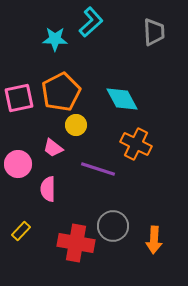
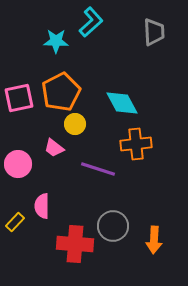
cyan star: moved 1 px right, 2 px down
cyan diamond: moved 4 px down
yellow circle: moved 1 px left, 1 px up
orange cross: rotated 32 degrees counterclockwise
pink trapezoid: moved 1 px right
pink semicircle: moved 6 px left, 17 px down
yellow rectangle: moved 6 px left, 9 px up
red cross: moved 1 px left, 1 px down; rotated 6 degrees counterclockwise
